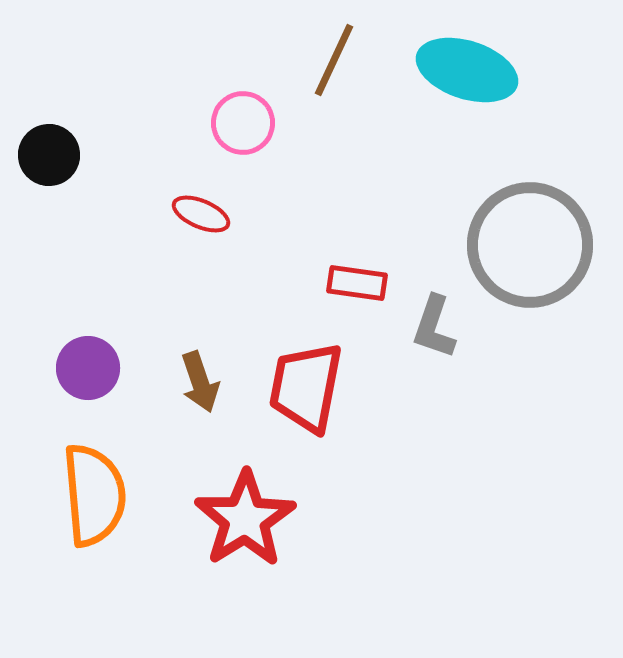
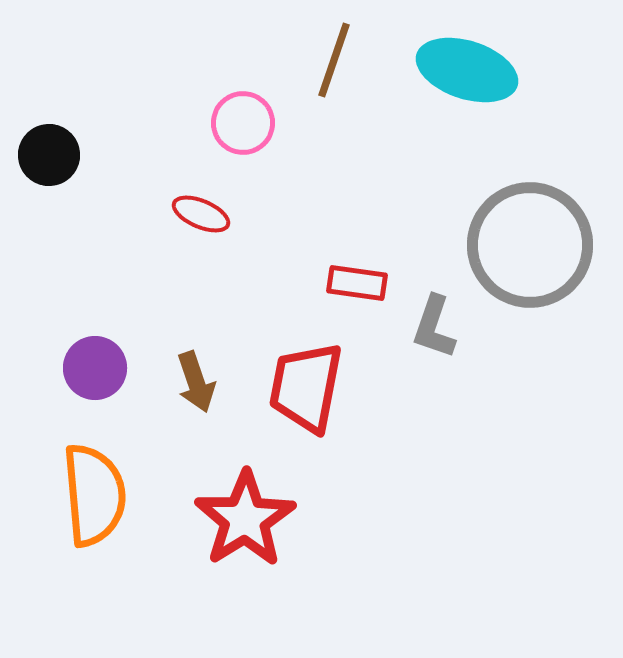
brown line: rotated 6 degrees counterclockwise
purple circle: moved 7 px right
brown arrow: moved 4 px left
